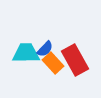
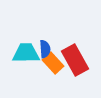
blue semicircle: rotated 48 degrees counterclockwise
